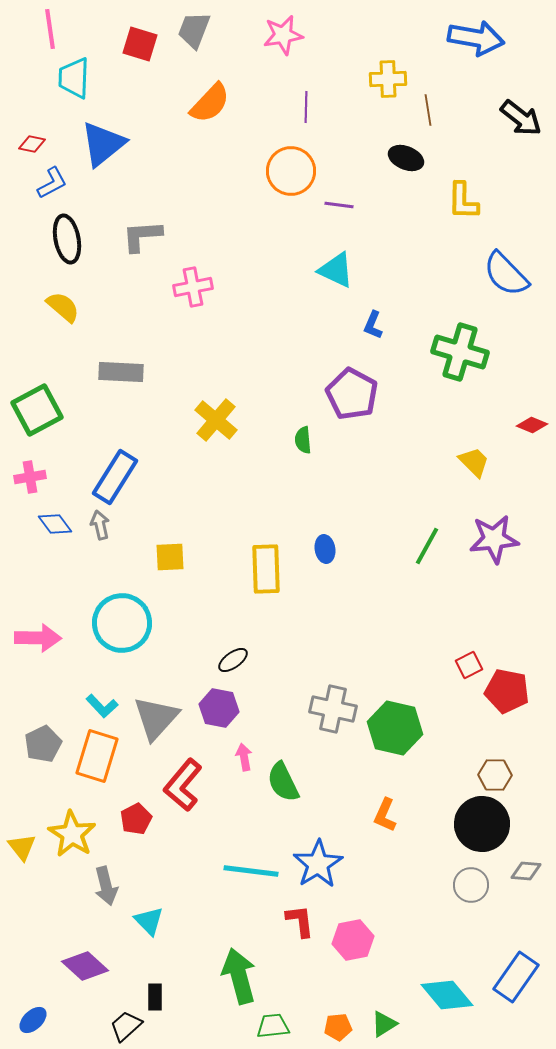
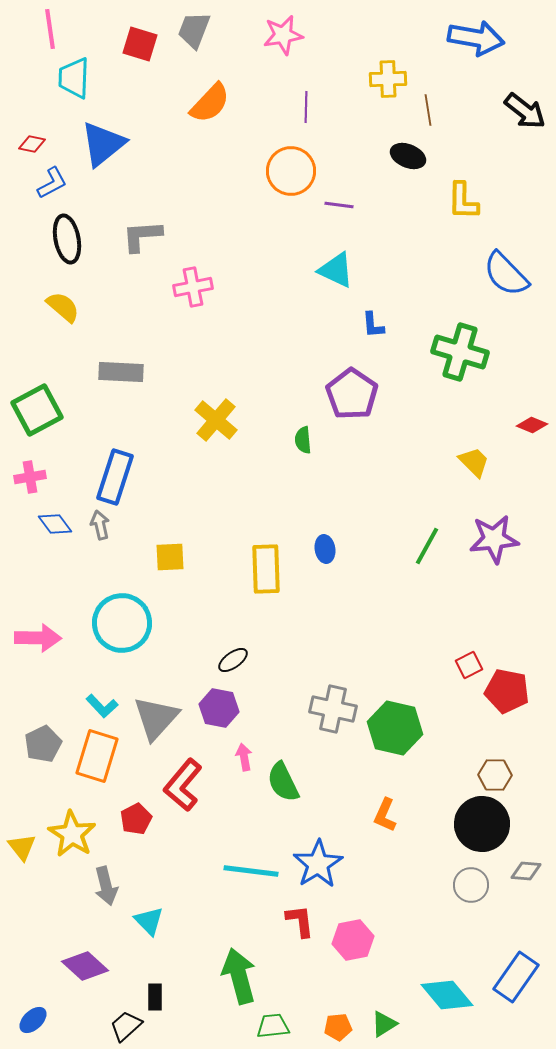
black arrow at (521, 118): moved 4 px right, 7 px up
black ellipse at (406, 158): moved 2 px right, 2 px up
blue L-shape at (373, 325): rotated 28 degrees counterclockwise
purple pentagon at (352, 394): rotated 6 degrees clockwise
blue rectangle at (115, 477): rotated 14 degrees counterclockwise
